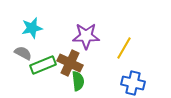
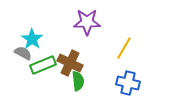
cyan star: moved 11 px down; rotated 25 degrees counterclockwise
purple star: moved 1 px right, 14 px up
blue cross: moved 5 px left
